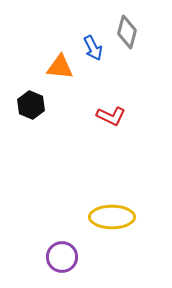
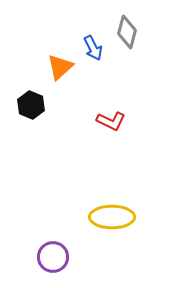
orange triangle: rotated 48 degrees counterclockwise
red L-shape: moved 5 px down
purple circle: moved 9 px left
